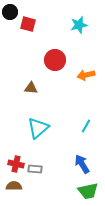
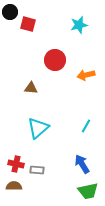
gray rectangle: moved 2 px right, 1 px down
